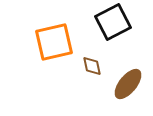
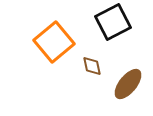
orange square: rotated 27 degrees counterclockwise
